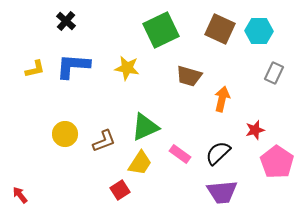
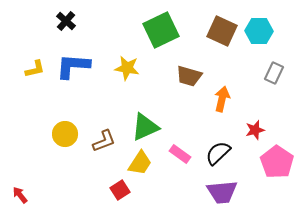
brown square: moved 2 px right, 2 px down
